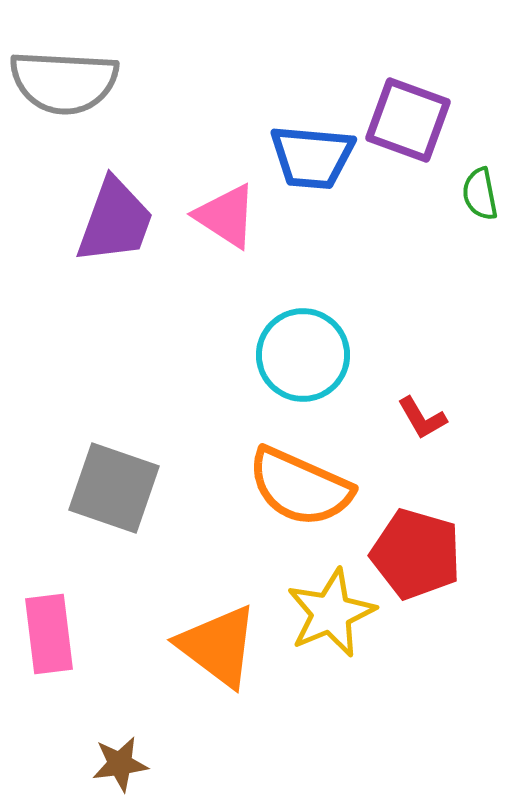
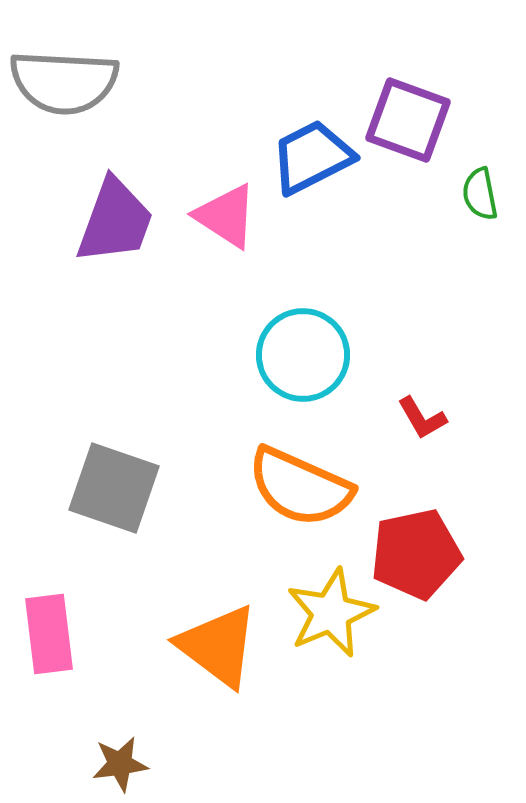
blue trapezoid: rotated 148 degrees clockwise
red pentagon: rotated 28 degrees counterclockwise
